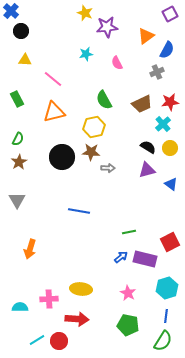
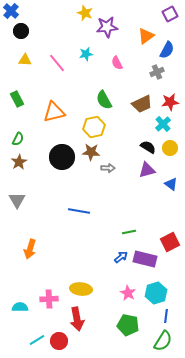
pink line at (53, 79): moved 4 px right, 16 px up; rotated 12 degrees clockwise
cyan hexagon at (167, 288): moved 11 px left, 5 px down
red arrow at (77, 319): rotated 75 degrees clockwise
